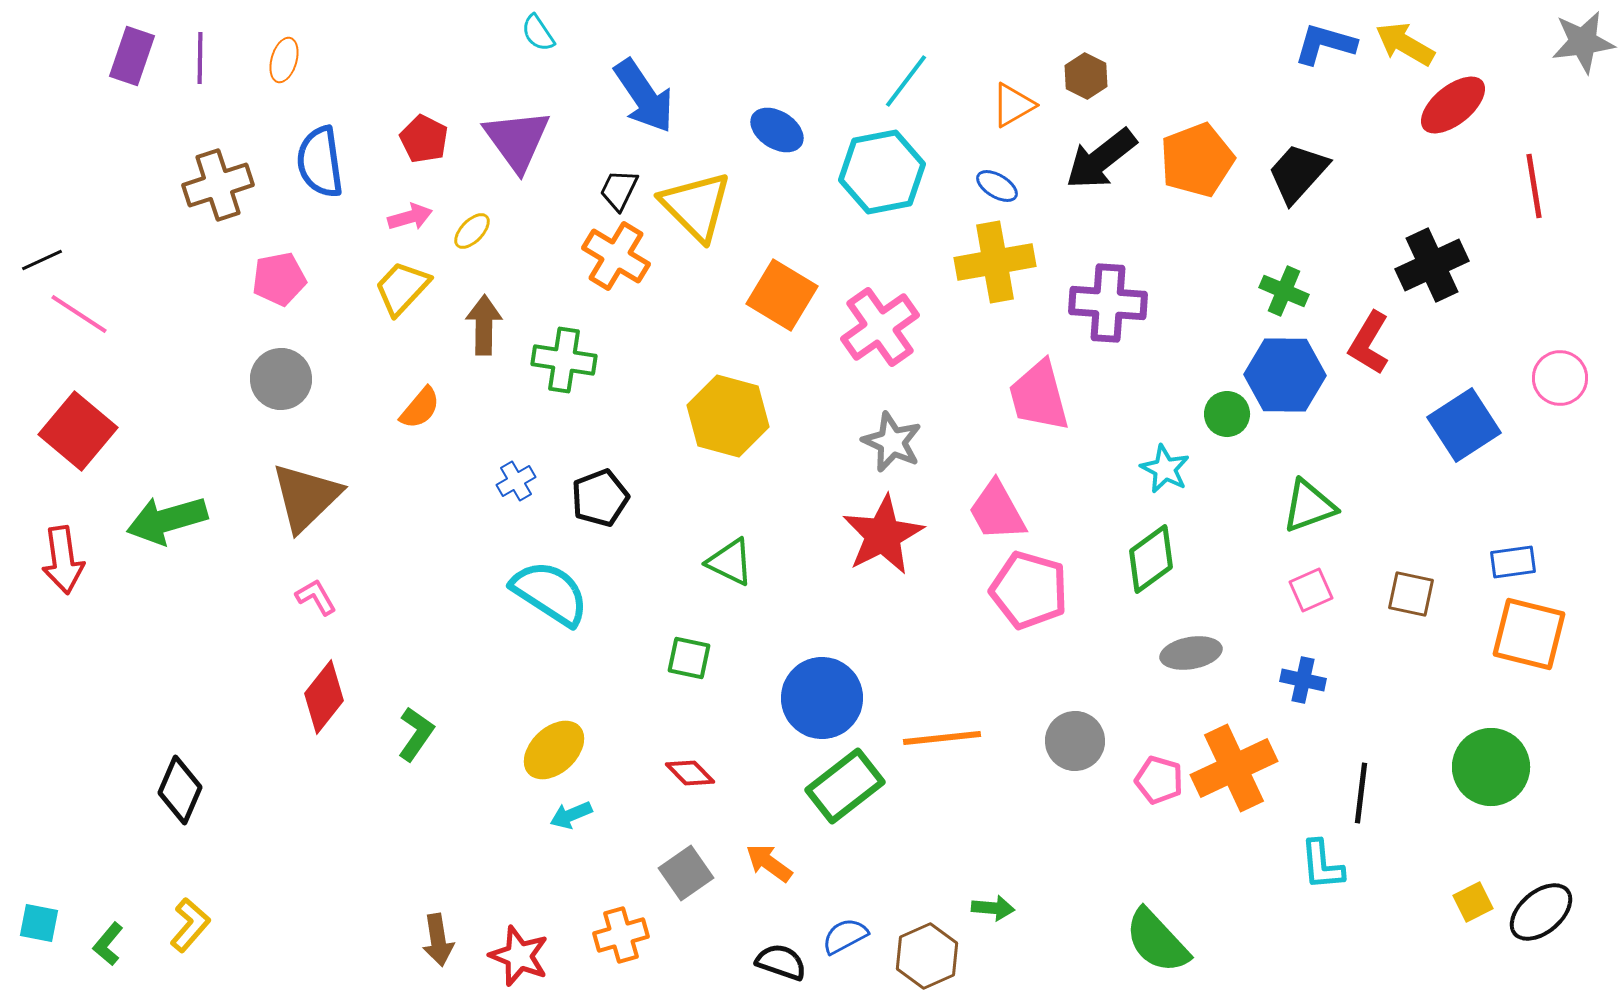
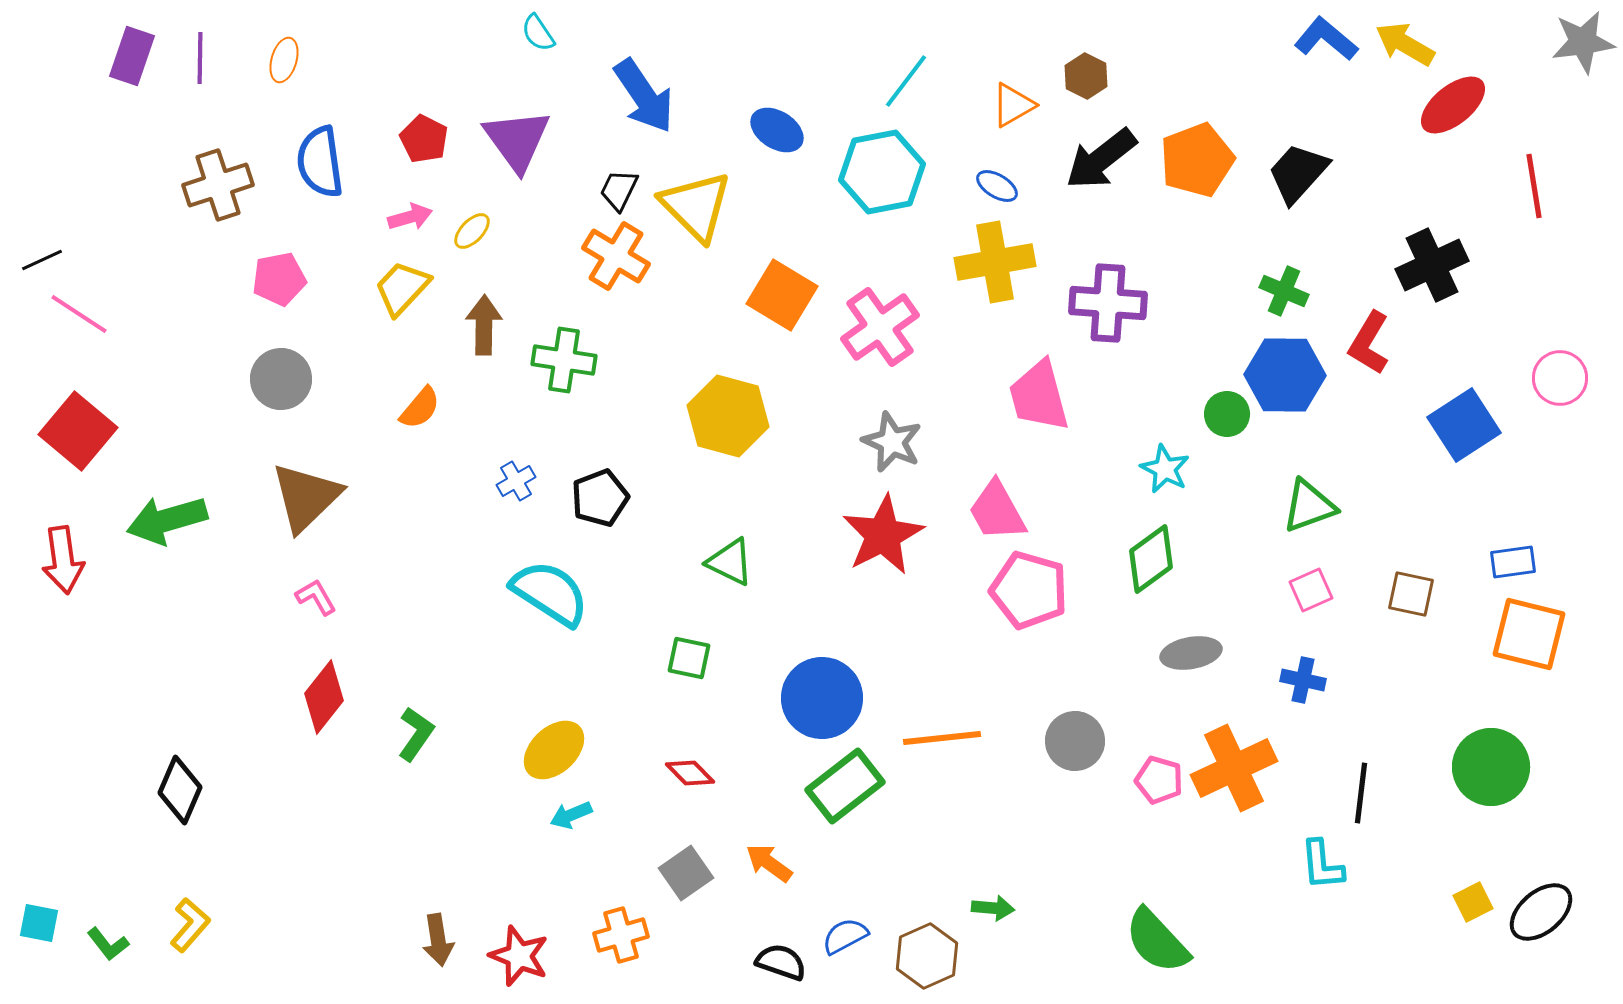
blue L-shape at (1325, 44): moved 1 px right, 5 px up; rotated 24 degrees clockwise
green L-shape at (108, 944): rotated 78 degrees counterclockwise
